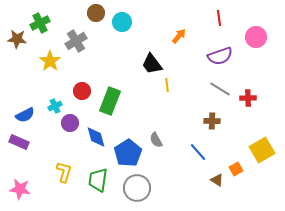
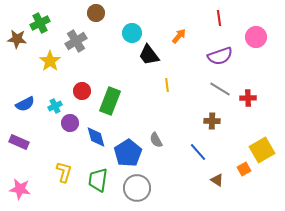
cyan circle: moved 10 px right, 11 px down
black trapezoid: moved 3 px left, 9 px up
blue semicircle: moved 11 px up
orange square: moved 8 px right
